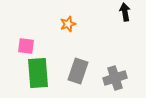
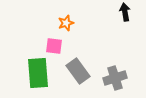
orange star: moved 2 px left, 1 px up
pink square: moved 28 px right
gray rectangle: rotated 55 degrees counterclockwise
